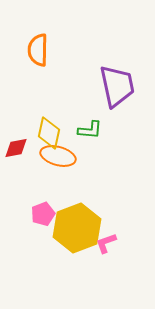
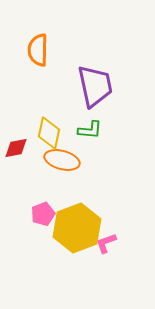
purple trapezoid: moved 22 px left
orange ellipse: moved 4 px right, 4 px down
